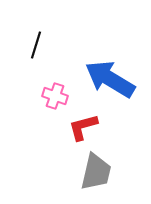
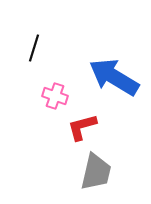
black line: moved 2 px left, 3 px down
blue arrow: moved 4 px right, 2 px up
red L-shape: moved 1 px left
